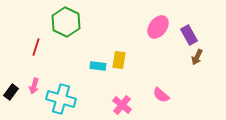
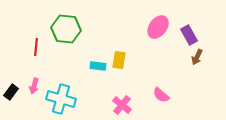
green hexagon: moved 7 px down; rotated 20 degrees counterclockwise
red line: rotated 12 degrees counterclockwise
